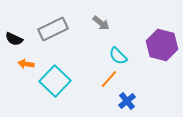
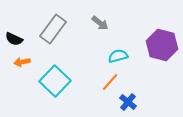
gray arrow: moved 1 px left
gray rectangle: rotated 28 degrees counterclockwise
cyan semicircle: rotated 120 degrees clockwise
orange arrow: moved 4 px left, 2 px up; rotated 21 degrees counterclockwise
orange line: moved 1 px right, 3 px down
blue cross: moved 1 px right, 1 px down; rotated 12 degrees counterclockwise
